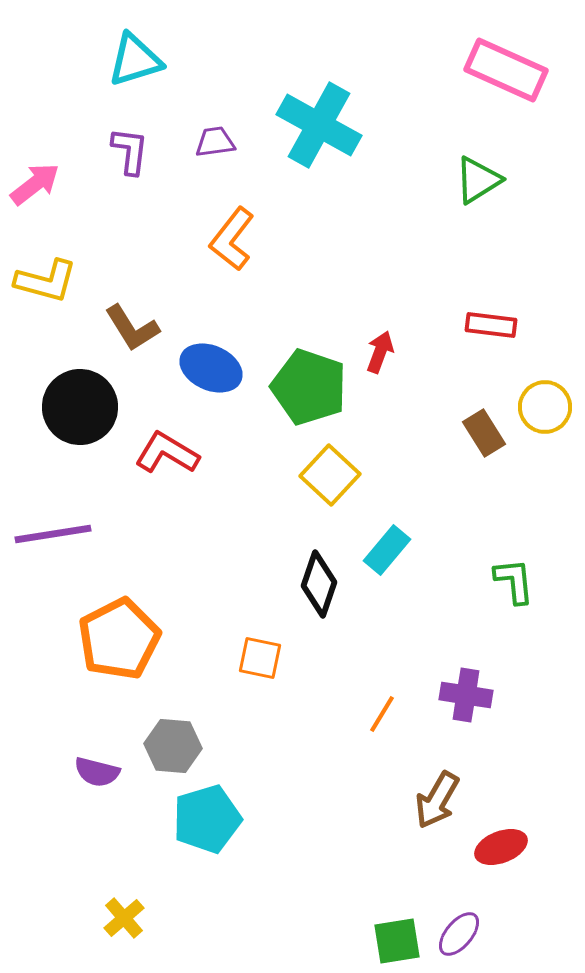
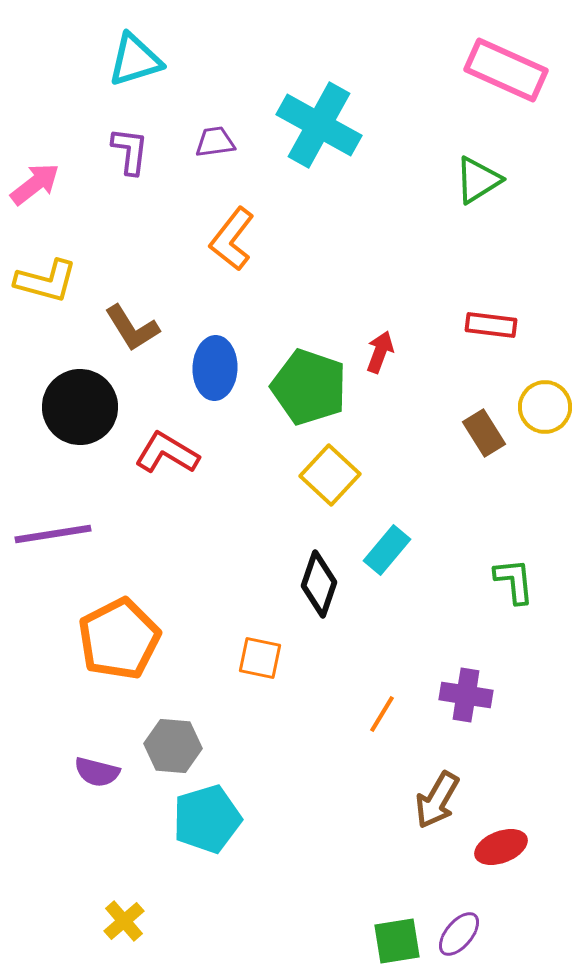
blue ellipse: moved 4 px right; rotated 68 degrees clockwise
yellow cross: moved 3 px down
